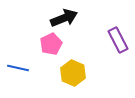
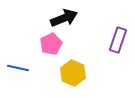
purple rectangle: rotated 45 degrees clockwise
